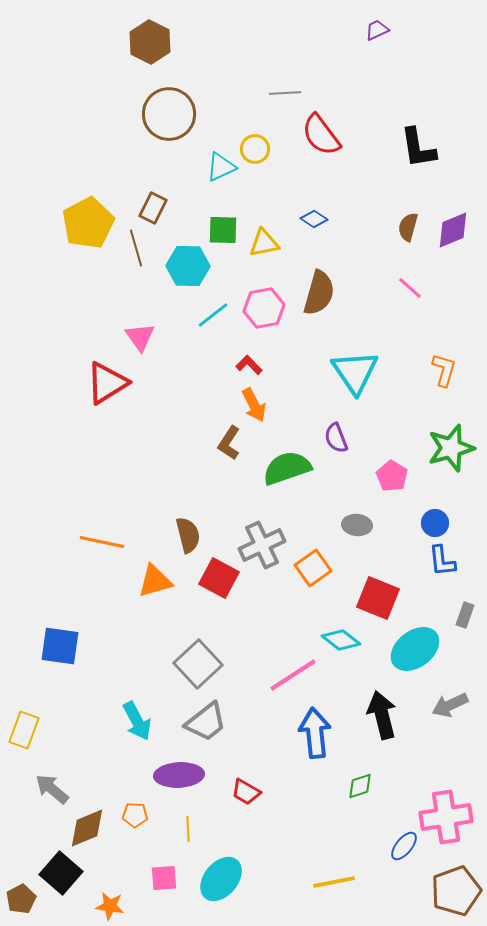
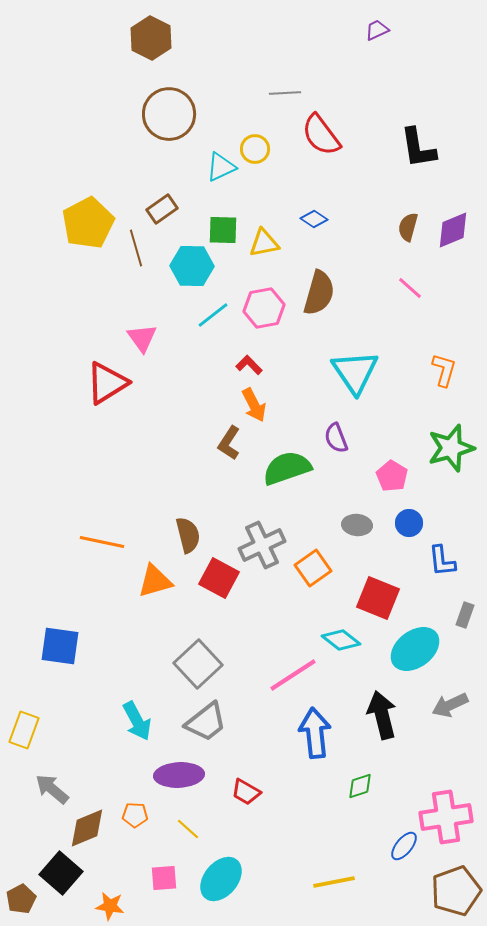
brown hexagon at (150, 42): moved 1 px right, 4 px up
brown rectangle at (153, 208): moved 9 px right, 1 px down; rotated 28 degrees clockwise
cyan hexagon at (188, 266): moved 4 px right
pink triangle at (140, 337): moved 2 px right, 1 px down
blue circle at (435, 523): moved 26 px left
yellow line at (188, 829): rotated 45 degrees counterclockwise
